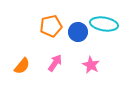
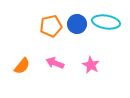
cyan ellipse: moved 2 px right, 2 px up
blue circle: moved 1 px left, 8 px up
pink arrow: rotated 102 degrees counterclockwise
